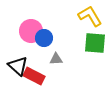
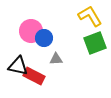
green square: rotated 25 degrees counterclockwise
black triangle: rotated 30 degrees counterclockwise
